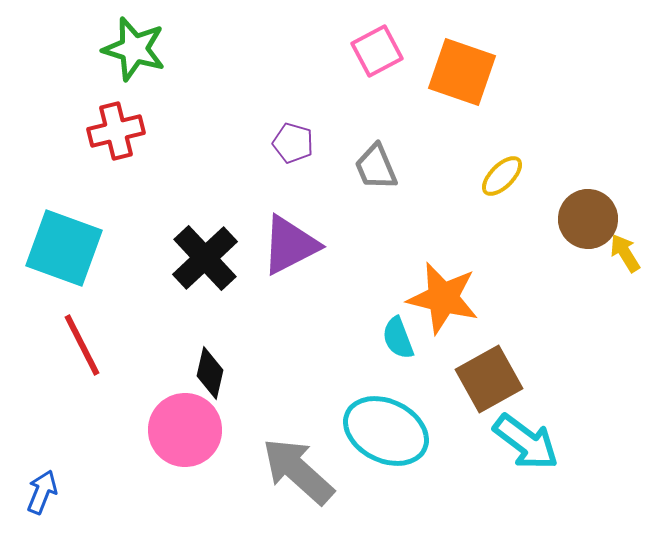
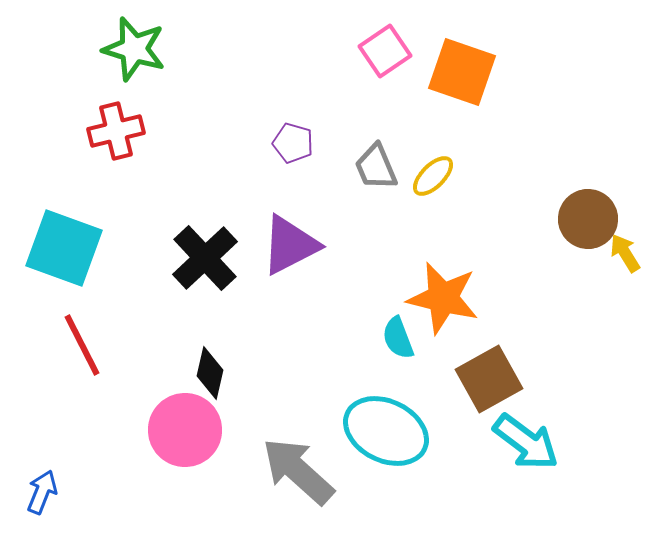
pink square: moved 8 px right; rotated 6 degrees counterclockwise
yellow ellipse: moved 69 px left
